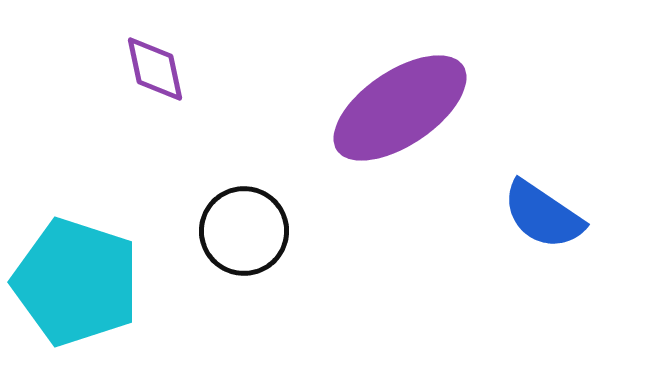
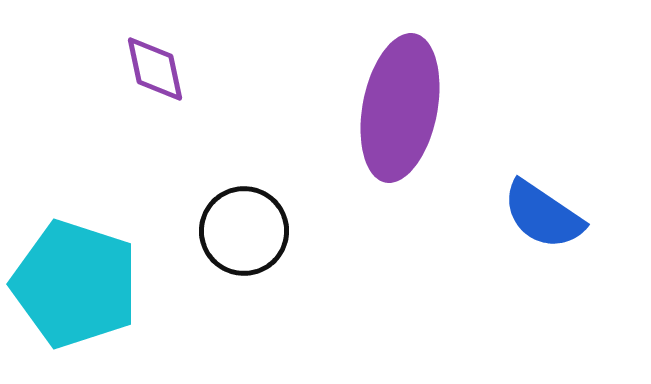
purple ellipse: rotated 45 degrees counterclockwise
cyan pentagon: moved 1 px left, 2 px down
